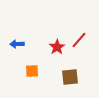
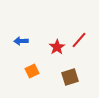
blue arrow: moved 4 px right, 3 px up
orange square: rotated 24 degrees counterclockwise
brown square: rotated 12 degrees counterclockwise
